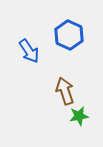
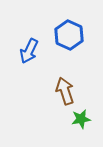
blue arrow: rotated 60 degrees clockwise
green star: moved 2 px right, 3 px down
